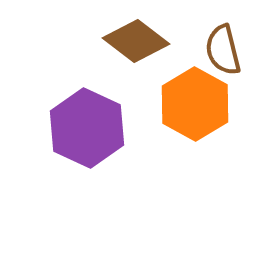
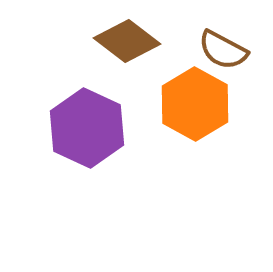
brown diamond: moved 9 px left
brown semicircle: rotated 48 degrees counterclockwise
